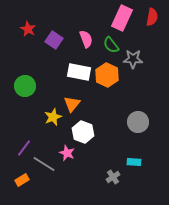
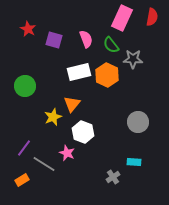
purple square: rotated 18 degrees counterclockwise
white rectangle: rotated 25 degrees counterclockwise
